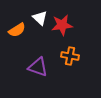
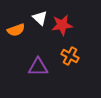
orange semicircle: moved 1 px left; rotated 12 degrees clockwise
orange cross: rotated 18 degrees clockwise
purple triangle: rotated 20 degrees counterclockwise
